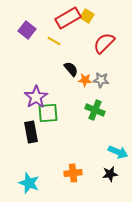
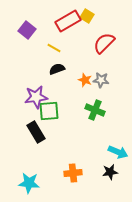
red rectangle: moved 3 px down
yellow line: moved 7 px down
black semicircle: moved 14 px left; rotated 70 degrees counterclockwise
orange star: rotated 16 degrees clockwise
purple star: rotated 25 degrees clockwise
green square: moved 1 px right, 2 px up
black rectangle: moved 5 px right; rotated 20 degrees counterclockwise
black star: moved 2 px up
cyan star: rotated 15 degrees counterclockwise
